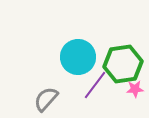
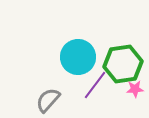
gray semicircle: moved 2 px right, 1 px down
